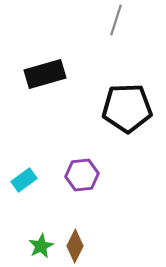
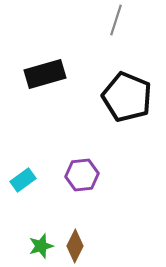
black pentagon: moved 11 px up; rotated 24 degrees clockwise
cyan rectangle: moved 1 px left
green star: rotated 10 degrees clockwise
